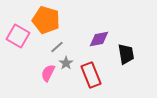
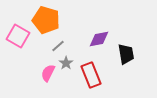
gray line: moved 1 px right, 1 px up
